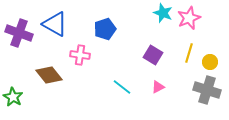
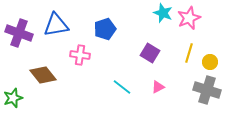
blue triangle: moved 1 px right, 1 px down; rotated 40 degrees counterclockwise
purple square: moved 3 px left, 2 px up
brown diamond: moved 6 px left
green star: moved 1 px down; rotated 24 degrees clockwise
